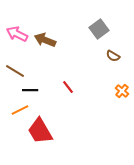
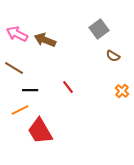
brown line: moved 1 px left, 3 px up
